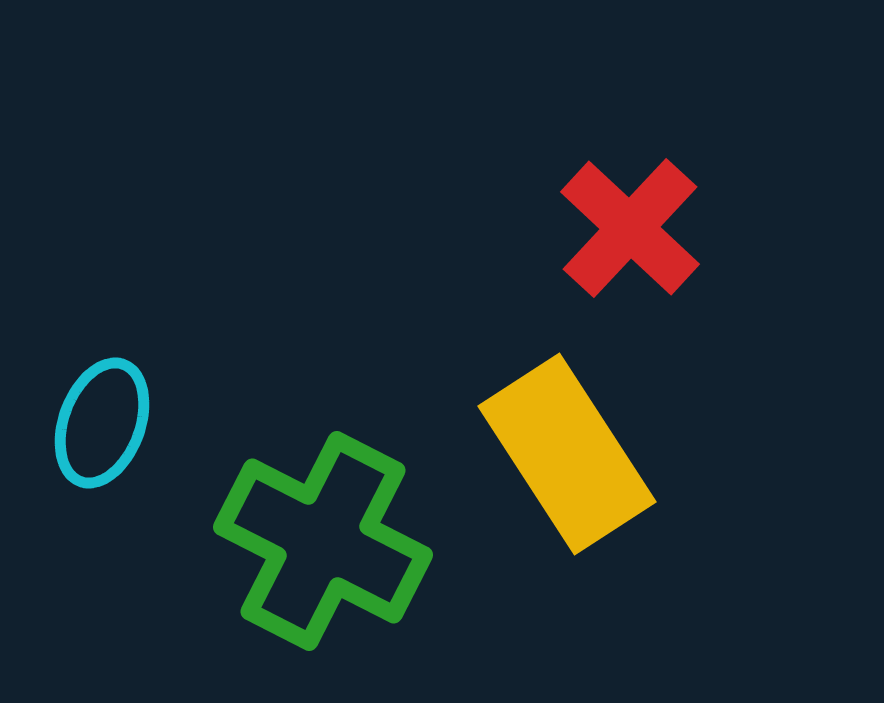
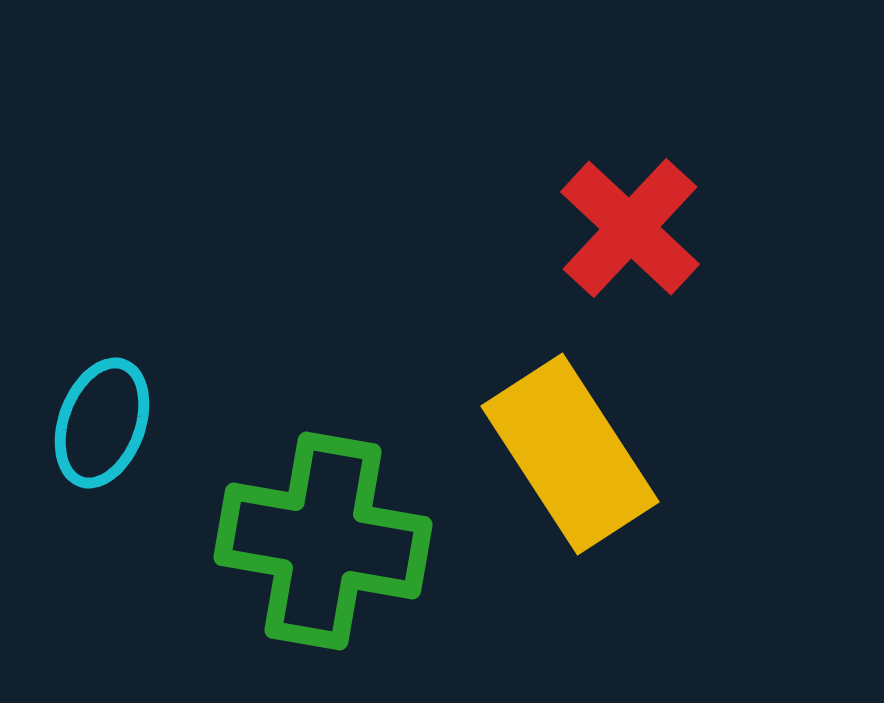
yellow rectangle: moved 3 px right
green cross: rotated 17 degrees counterclockwise
